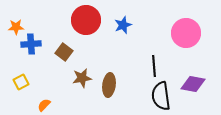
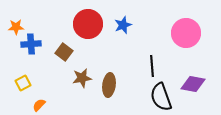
red circle: moved 2 px right, 4 px down
black line: moved 2 px left
yellow square: moved 2 px right, 1 px down
black semicircle: moved 1 px down; rotated 12 degrees counterclockwise
orange semicircle: moved 5 px left
